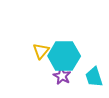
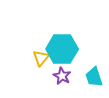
yellow triangle: moved 7 px down
cyan hexagon: moved 2 px left, 7 px up
